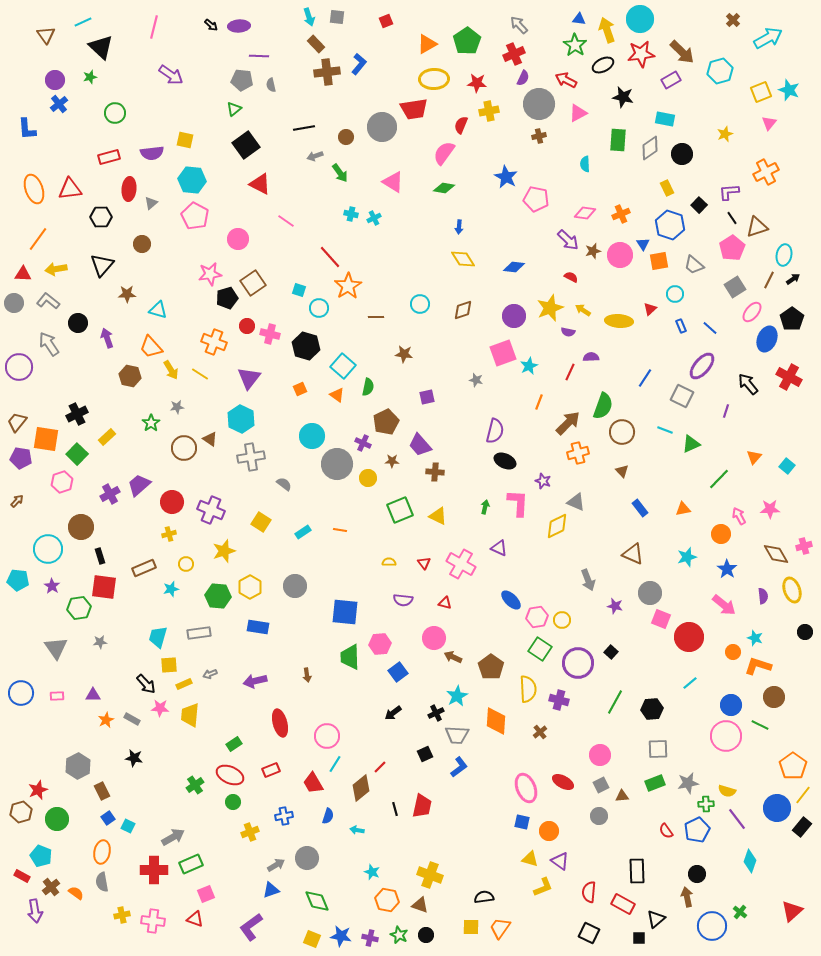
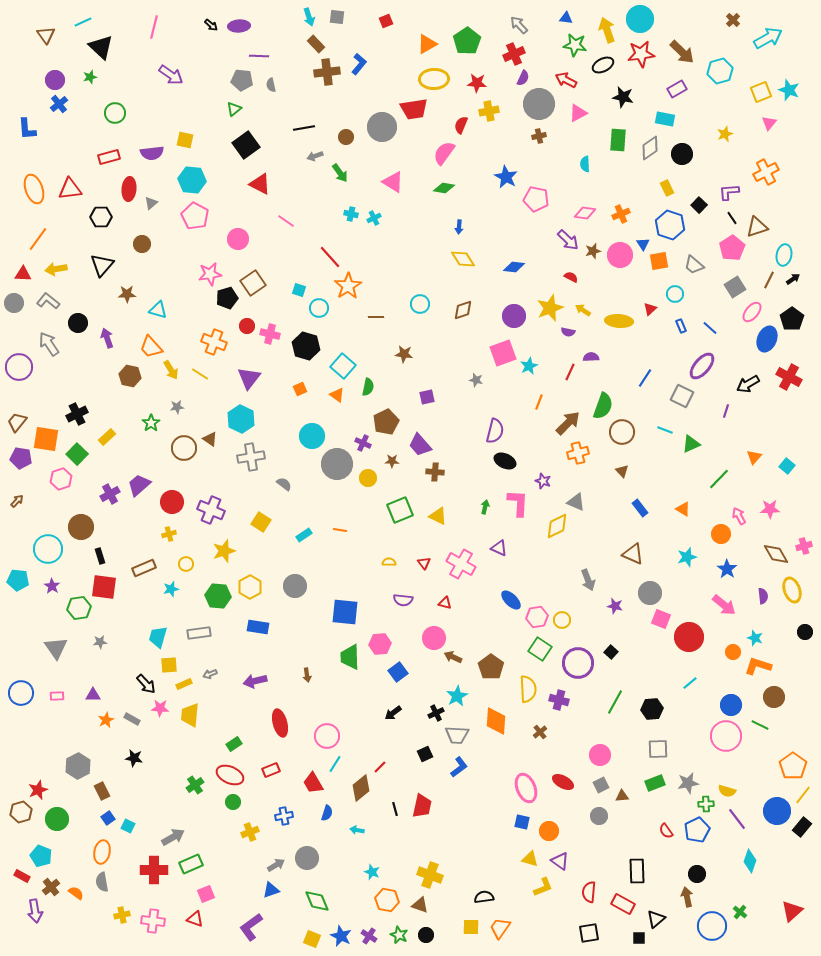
blue triangle at (579, 19): moved 13 px left, 1 px up
green star at (575, 45): rotated 25 degrees counterclockwise
purple rectangle at (671, 80): moved 6 px right, 9 px down
black arrow at (748, 384): rotated 80 degrees counterclockwise
pink hexagon at (62, 482): moved 1 px left, 3 px up
orange triangle at (683, 509): rotated 42 degrees clockwise
cyan rectangle at (303, 532): moved 1 px right, 3 px down
blue circle at (777, 808): moved 3 px down
blue semicircle at (328, 816): moved 1 px left, 3 px up
black square at (589, 933): rotated 35 degrees counterclockwise
blue star at (341, 936): rotated 15 degrees clockwise
purple cross at (370, 938): moved 1 px left, 2 px up; rotated 21 degrees clockwise
